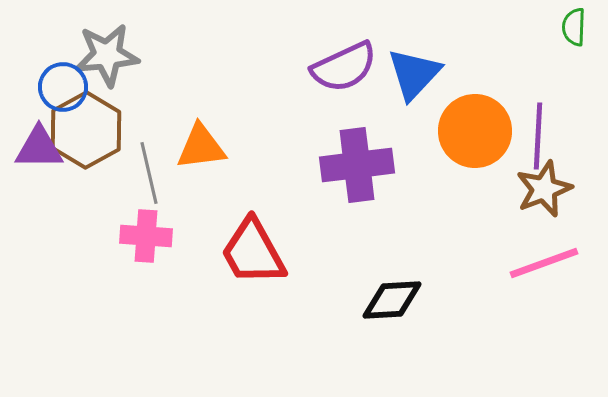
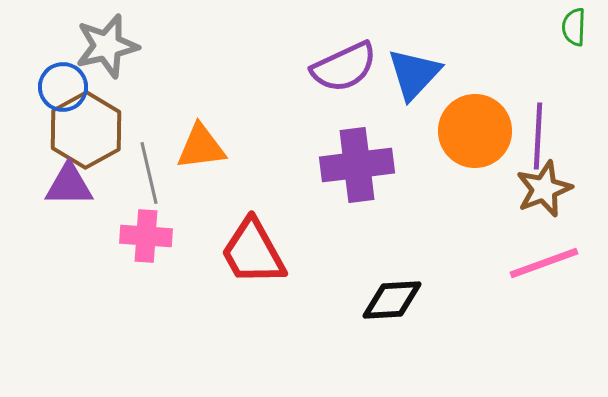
gray star: moved 9 px up; rotated 8 degrees counterclockwise
purple triangle: moved 30 px right, 37 px down
